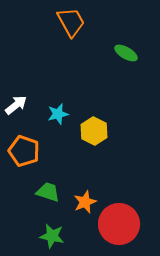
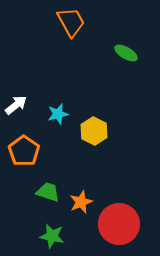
orange pentagon: rotated 16 degrees clockwise
orange star: moved 4 px left
